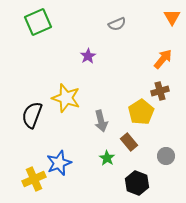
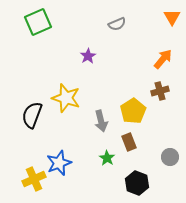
yellow pentagon: moved 8 px left, 1 px up
brown rectangle: rotated 18 degrees clockwise
gray circle: moved 4 px right, 1 px down
